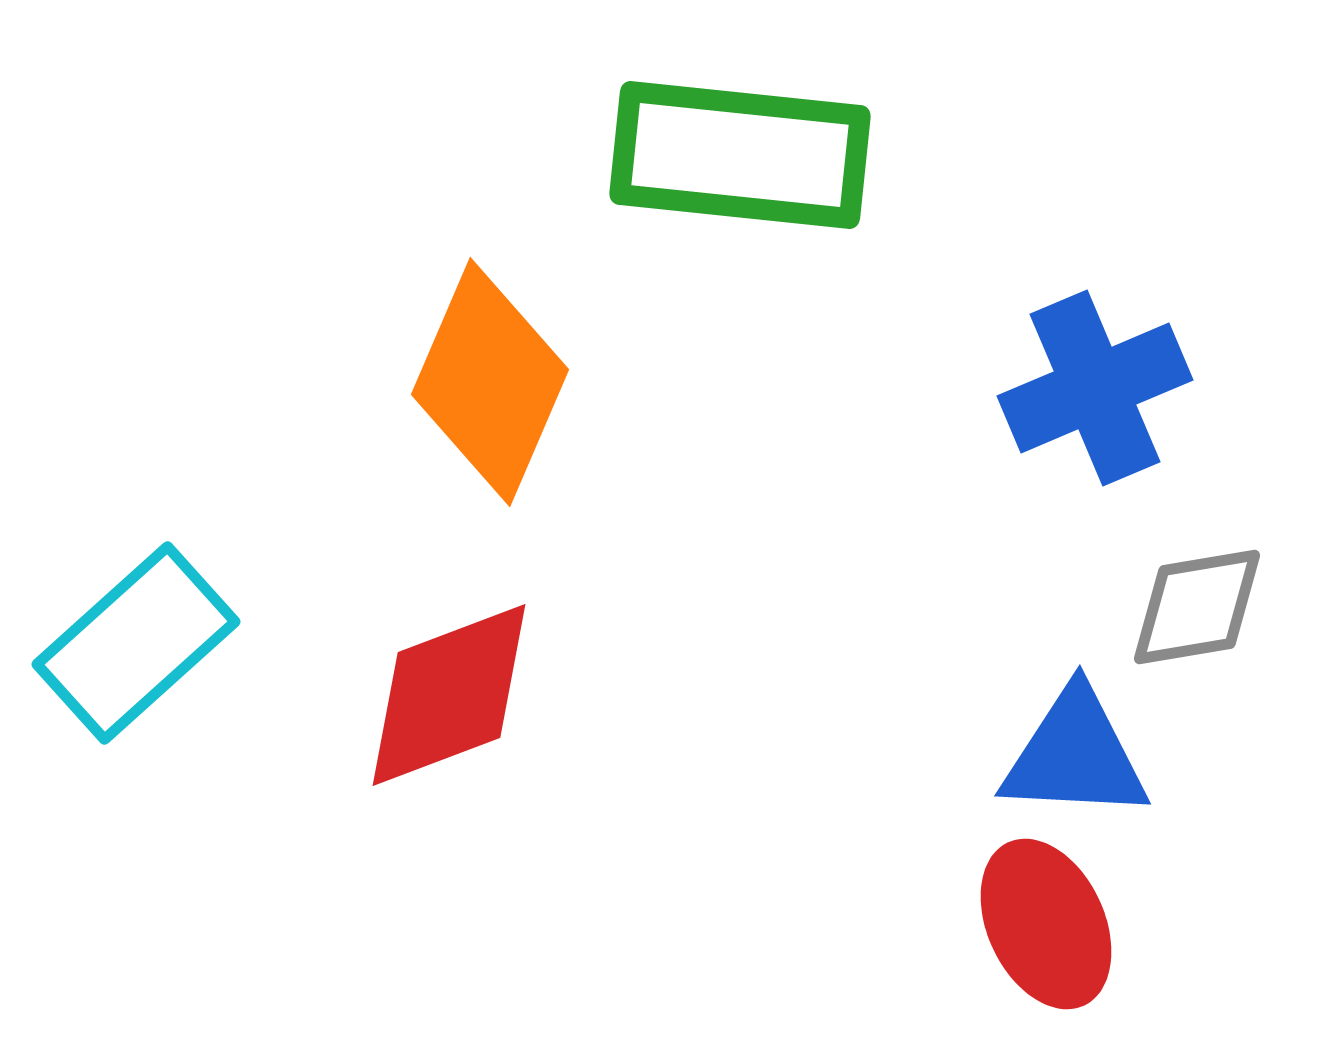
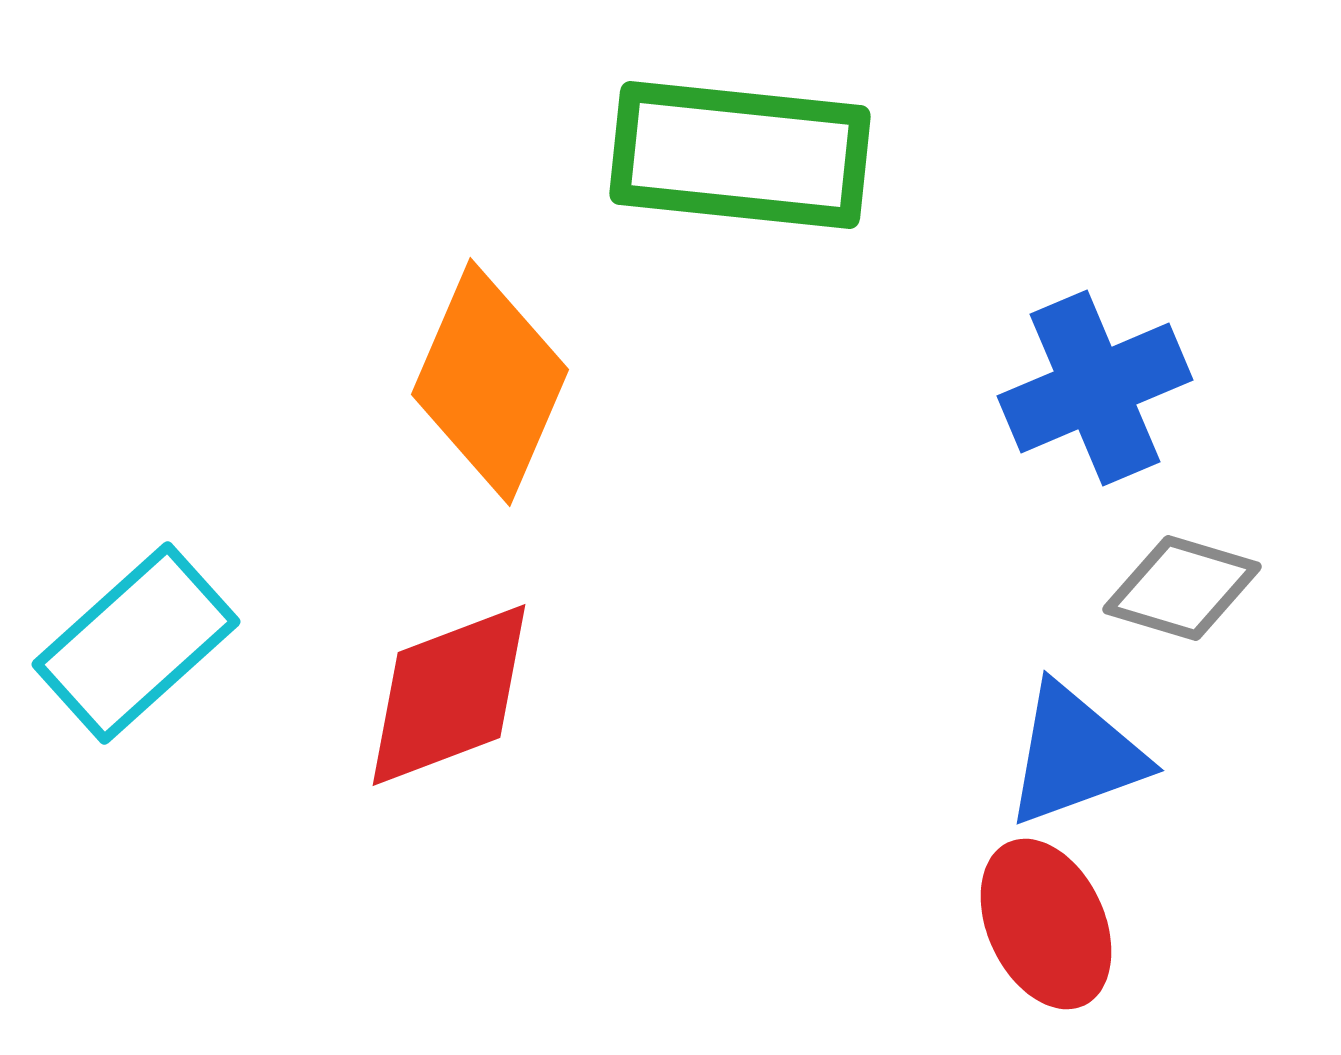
gray diamond: moved 15 px left, 19 px up; rotated 26 degrees clockwise
blue triangle: rotated 23 degrees counterclockwise
